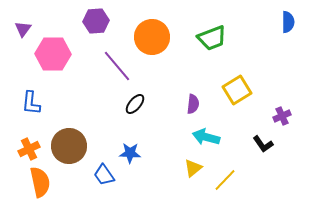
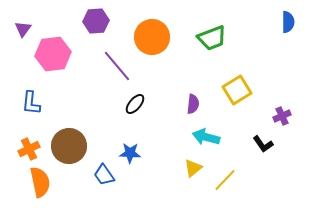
pink hexagon: rotated 8 degrees counterclockwise
